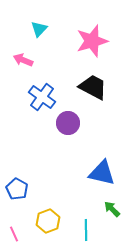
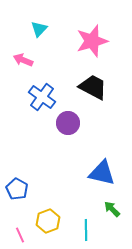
pink line: moved 6 px right, 1 px down
